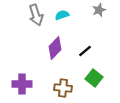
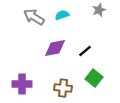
gray arrow: moved 2 px left, 2 px down; rotated 140 degrees clockwise
purple diamond: rotated 35 degrees clockwise
